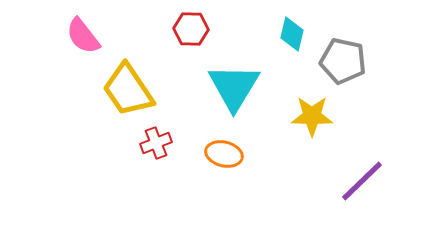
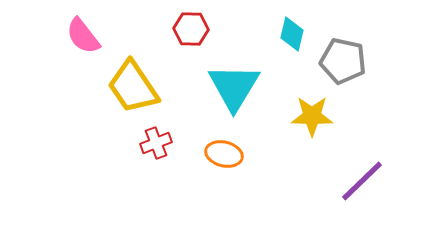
yellow trapezoid: moved 5 px right, 3 px up
